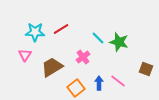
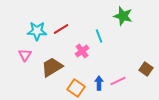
cyan star: moved 2 px right, 1 px up
cyan line: moved 1 px right, 2 px up; rotated 24 degrees clockwise
green star: moved 4 px right, 26 px up
pink cross: moved 1 px left, 6 px up
brown square: rotated 16 degrees clockwise
pink line: rotated 63 degrees counterclockwise
orange square: rotated 18 degrees counterclockwise
